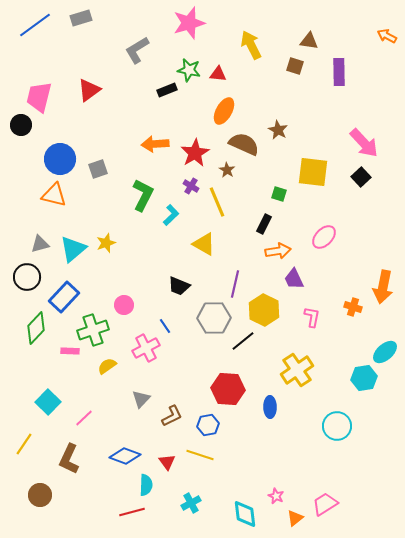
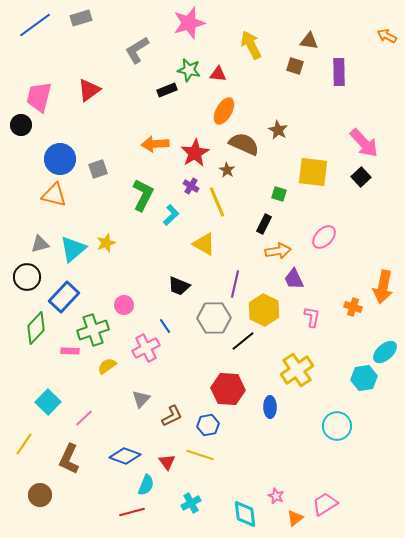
cyan semicircle at (146, 485): rotated 20 degrees clockwise
